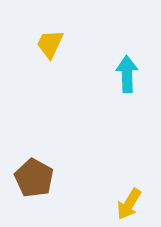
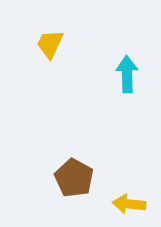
brown pentagon: moved 40 px right
yellow arrow: rotated 64 degrees clockwise
